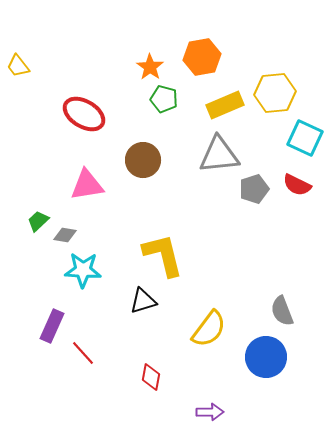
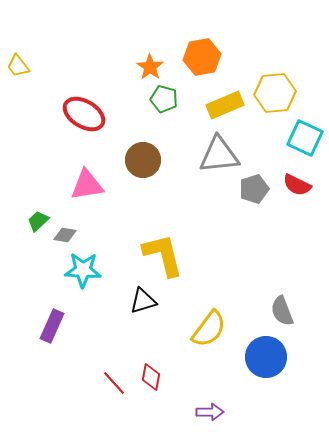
red line: moved 31 px right, 30 px down
